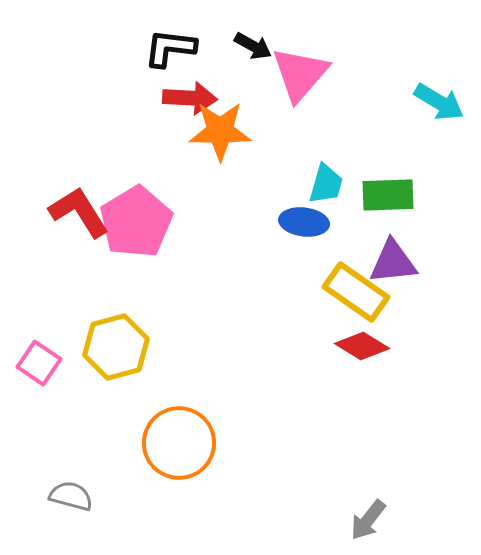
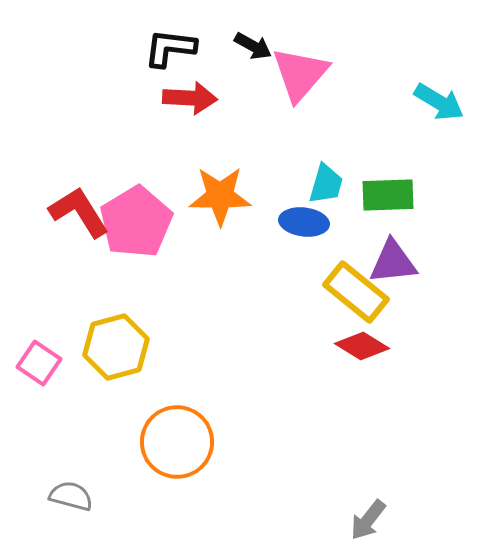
orange star: moved 65 px down
yellow rectangle: rotated 4 degrees clockwise
orange circle: moved 2 px left, 1 px up
